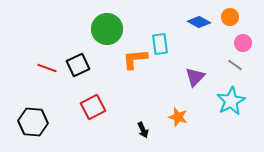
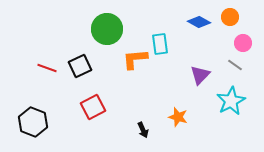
black square: moved 2 px right, 1 px down
purple triangle: moved 5 px right, 2 px up
black hexagon: rotated 16 degrees clockwise
